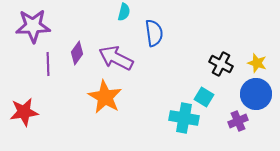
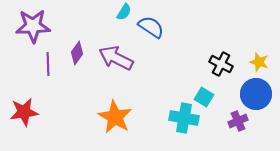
cyan semicircle: rotated 18 degrees clockwise
blue semicircle: moved 3 px left, 6 px up; rotated 48 degrees counterclockwise
yellow star: moved 2 px right, 1 px up
orange star: moved 10 px right, 20 px down
